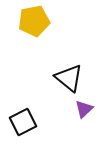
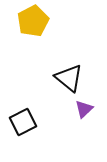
yellow pentagon: moved 1 px left; rotated 16 degrees counterclockwise
